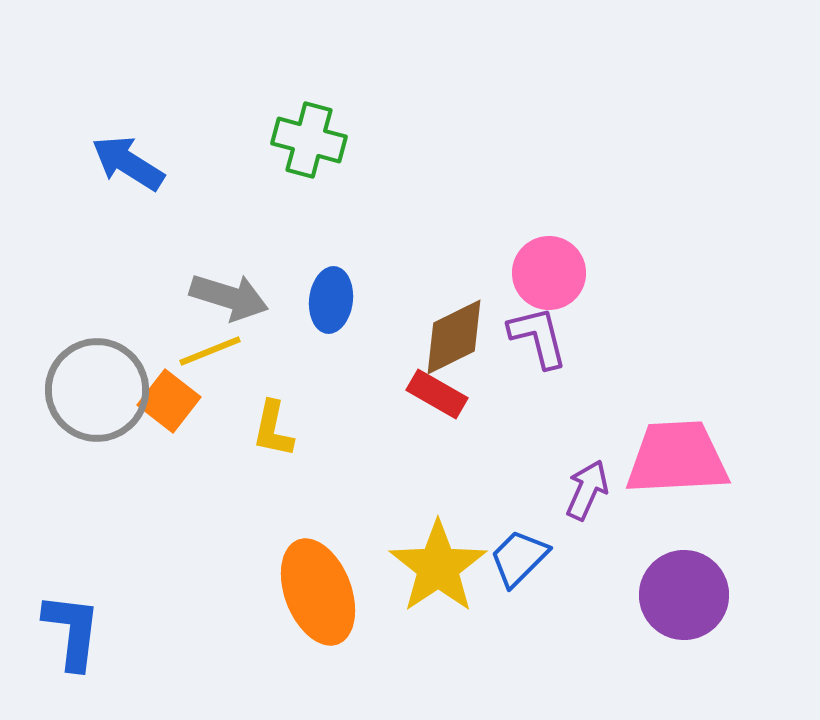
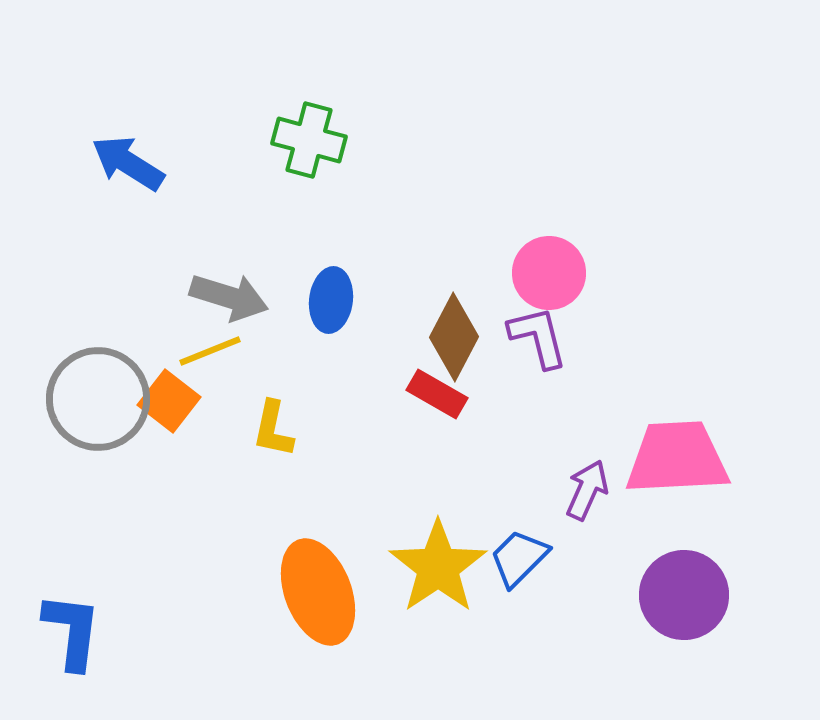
brown diamond: rotated 36 degrees counterclockwise
gray circle: moved 1 px right, 9 px down
